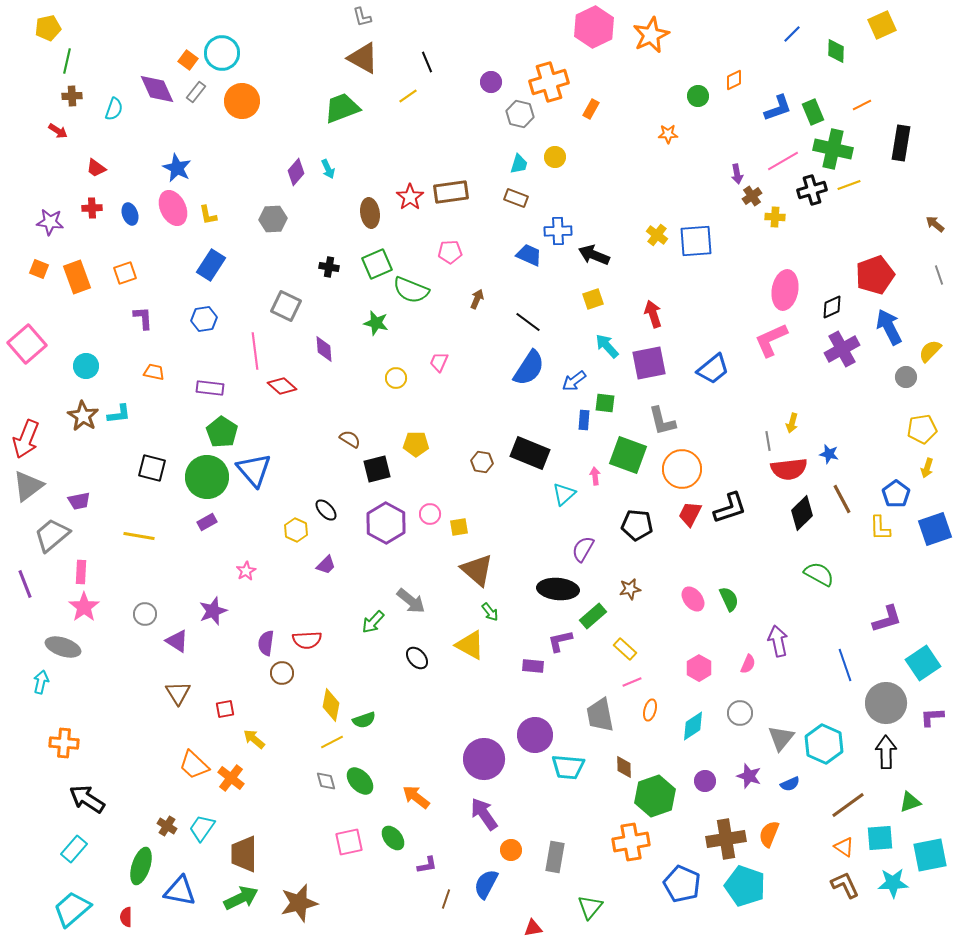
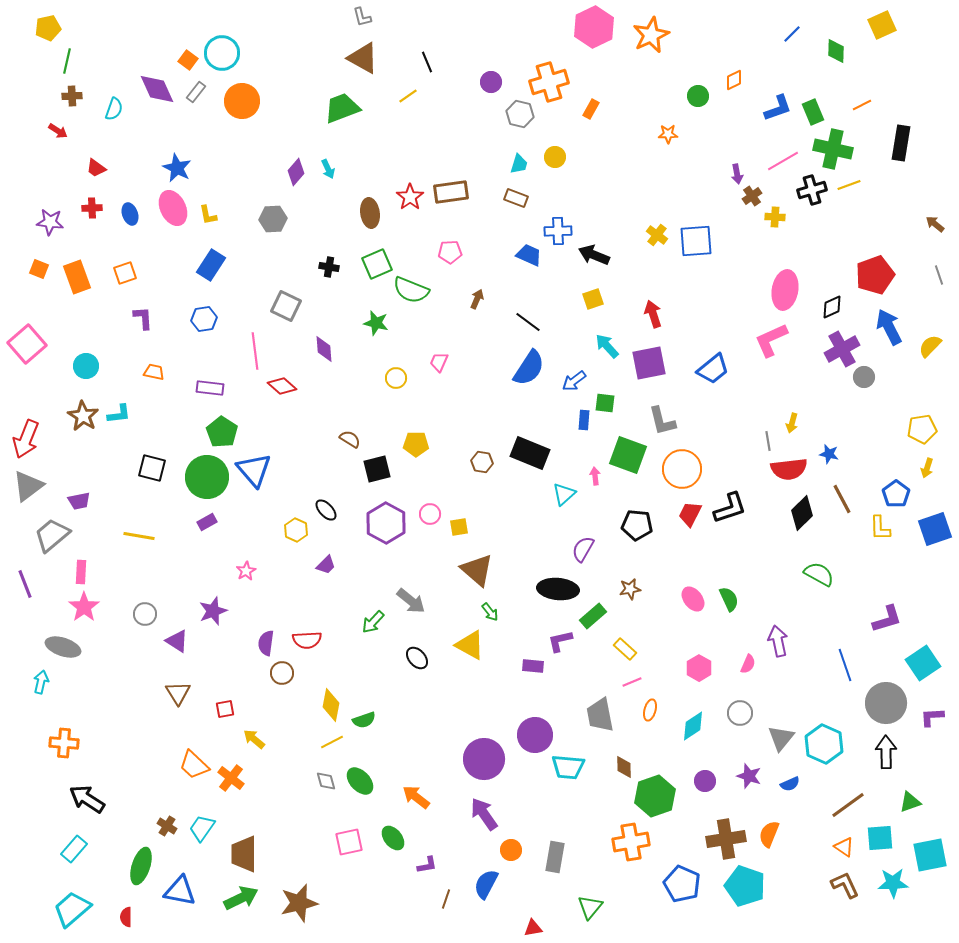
yellow semicircle at (930, 351): moved 5 px up
gray circle at (906, 377): moved 42 px left
